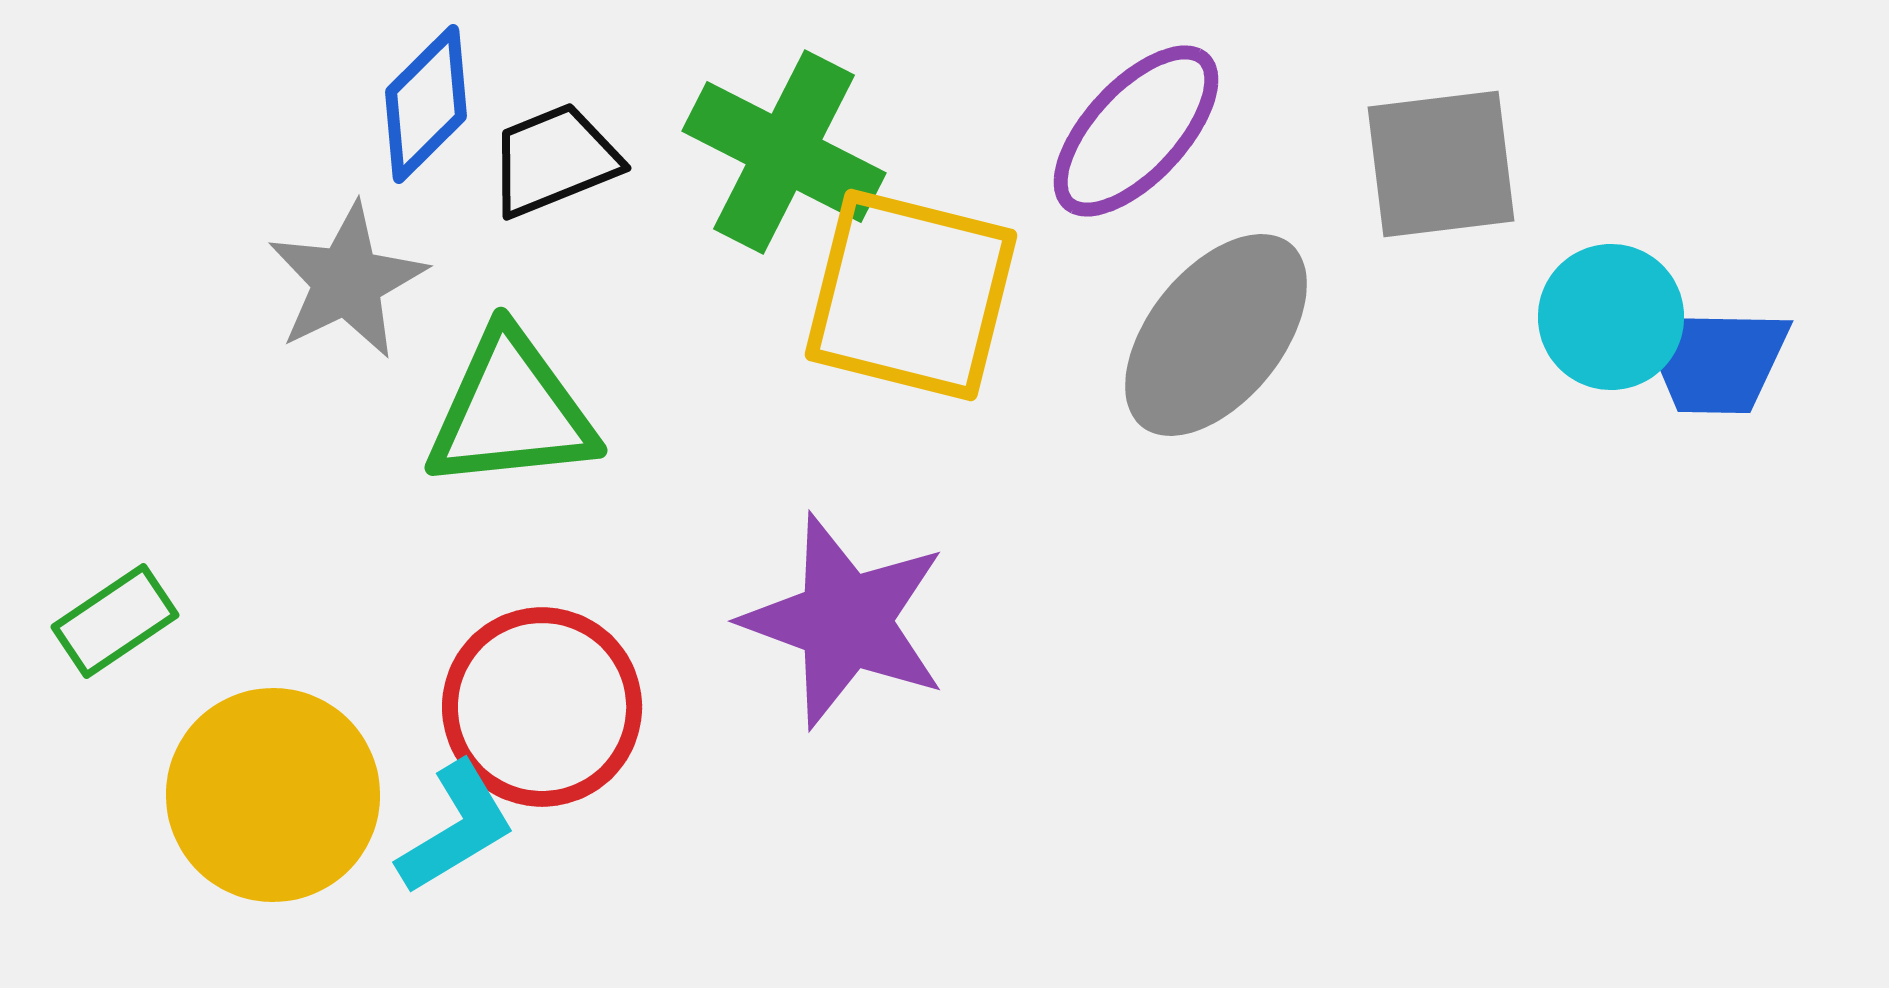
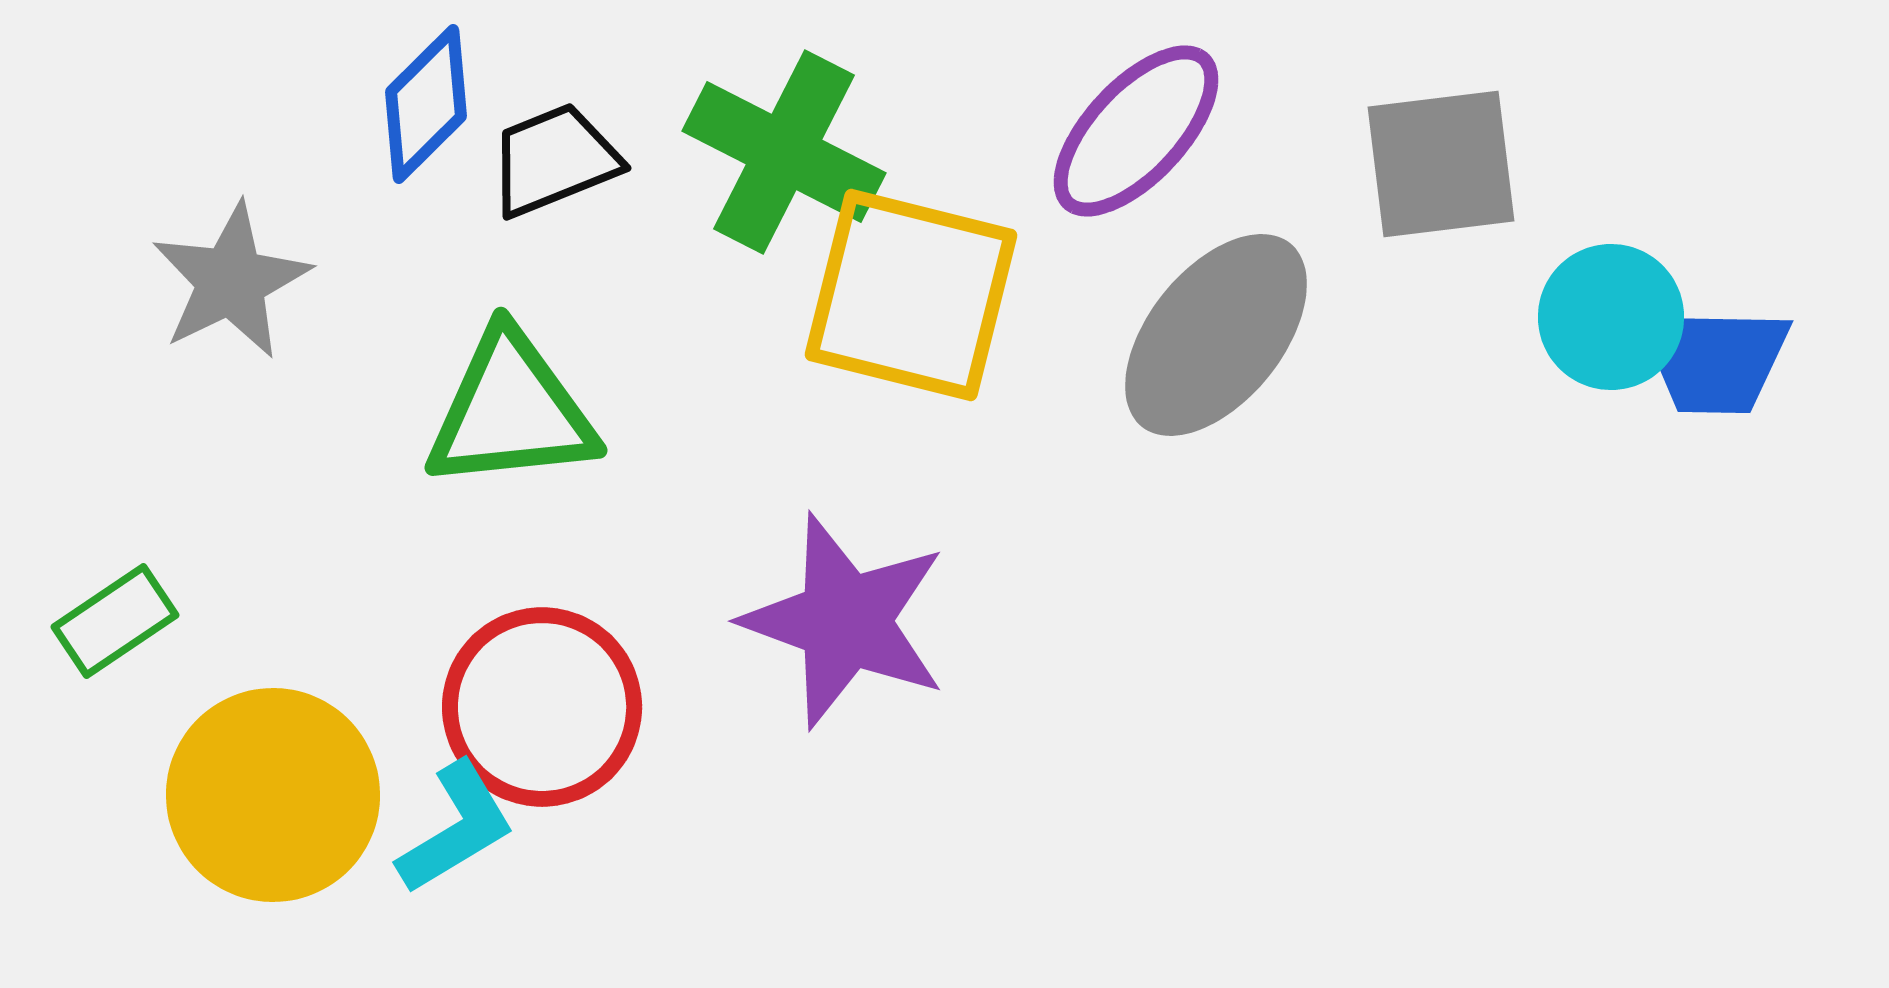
gray star: moved 116 px left
